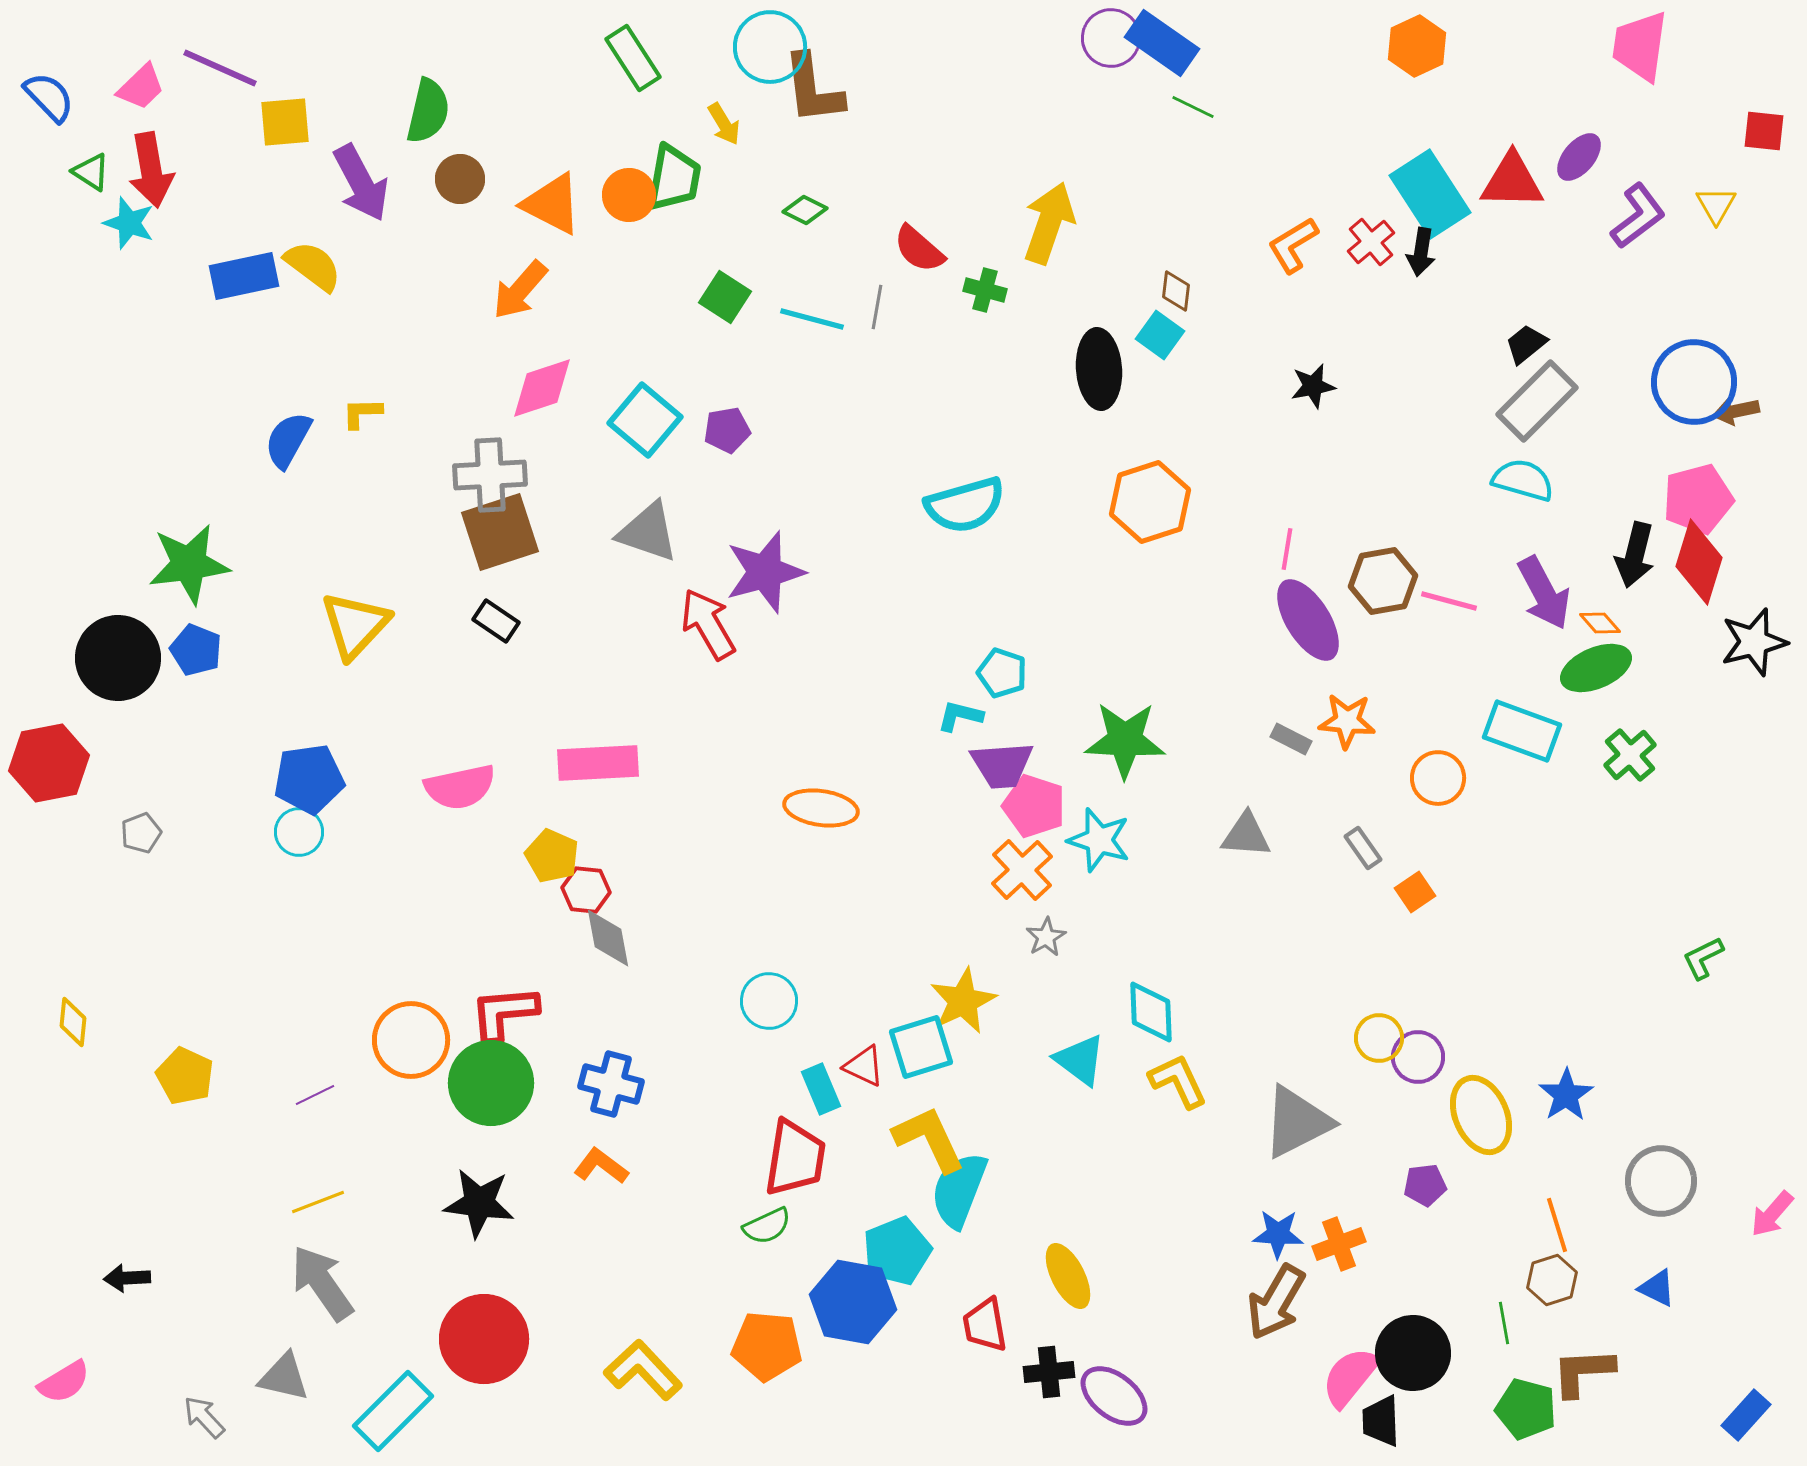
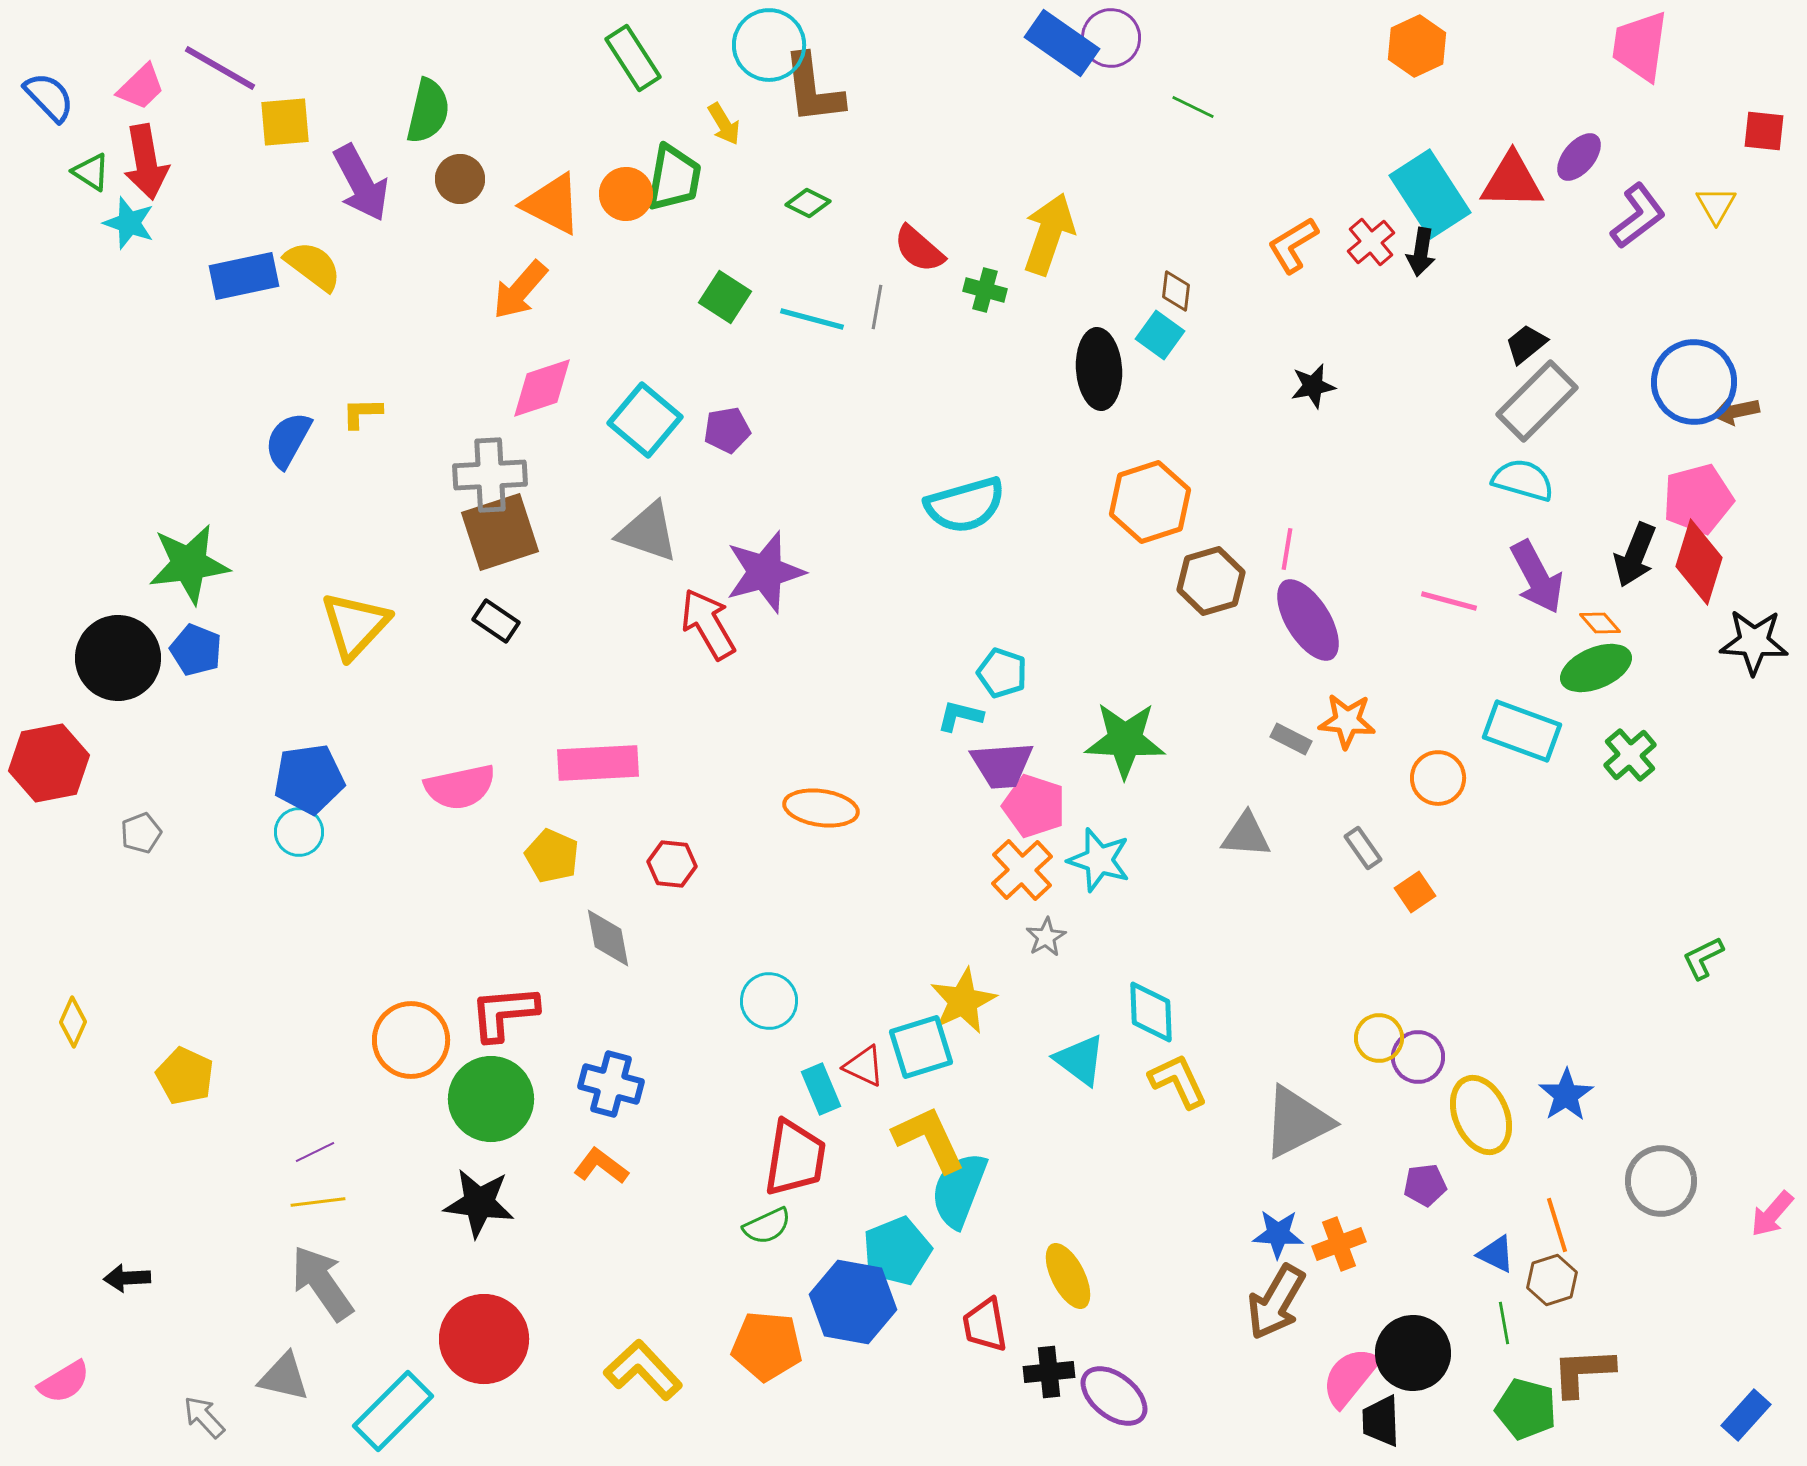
blue rectangle at (1162, 43): moved 100 px left
cyan circle at (770, 47): moved 1 px left, 2 px up
purple line at (220, 68): rotated 6 degrees clockwise
red arrow at (151, 170): moved 5 px left, 8 px up
orange circle at (629, 195): moved 3 px left, 1 px up
green diamond at (805, 210): moved 3 px right, 7 px up
yellow arrow at (1049, 223): moved 11 px down
black arrow at (1635, 555): rotated 8 degrees clockwise
brown hexagon at (1383, 581): moved 172 px left; rotated 6 degrees counterclockwise
purple arrow at (1544, 593): moved 7 px left, 16 px up
black star at (1754, 642): rotated 18 degrees clockwise
cyan star at (1099, 840): moved 20 px down
red hexagon at (586, 890): moved 86 px right, 26 px up
yellow diamond at (73, 1022): rotated 18 degrees clockwise
green circle at (491, 1083): moved 16 px down
purple line at (315, 1095): moved 57 px down
yellow line at (318, 1202): rotated 14 degrees clockwise
blue triangle at (1657, 1288): moved 161 px left, 34 px up
